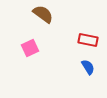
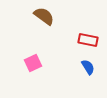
brown semicircle: moved 1 px right, 2 px down
pink square: moved 3 px right, 15 px down
